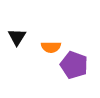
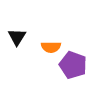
purple pentagon: moved 1 px left
